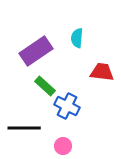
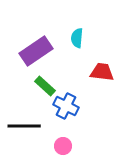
blue cross: moved 1 px left
black line: moved 2 px up
